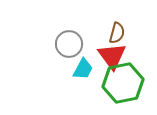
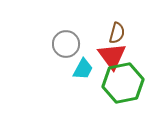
gray circle: moved 3 px left
